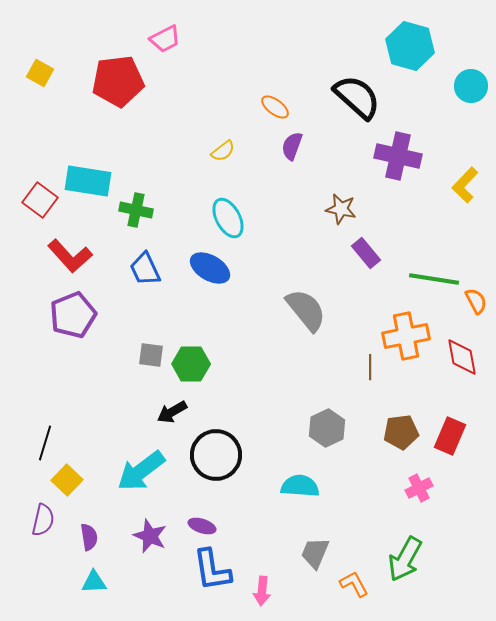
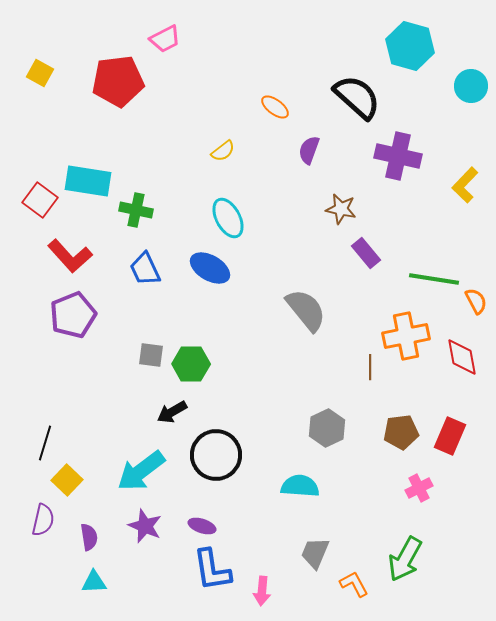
purple semicircle at (292, 146): moved 17 px right, 4 px down
purple star at (150, 536): moved 5 px left, 10 px up
